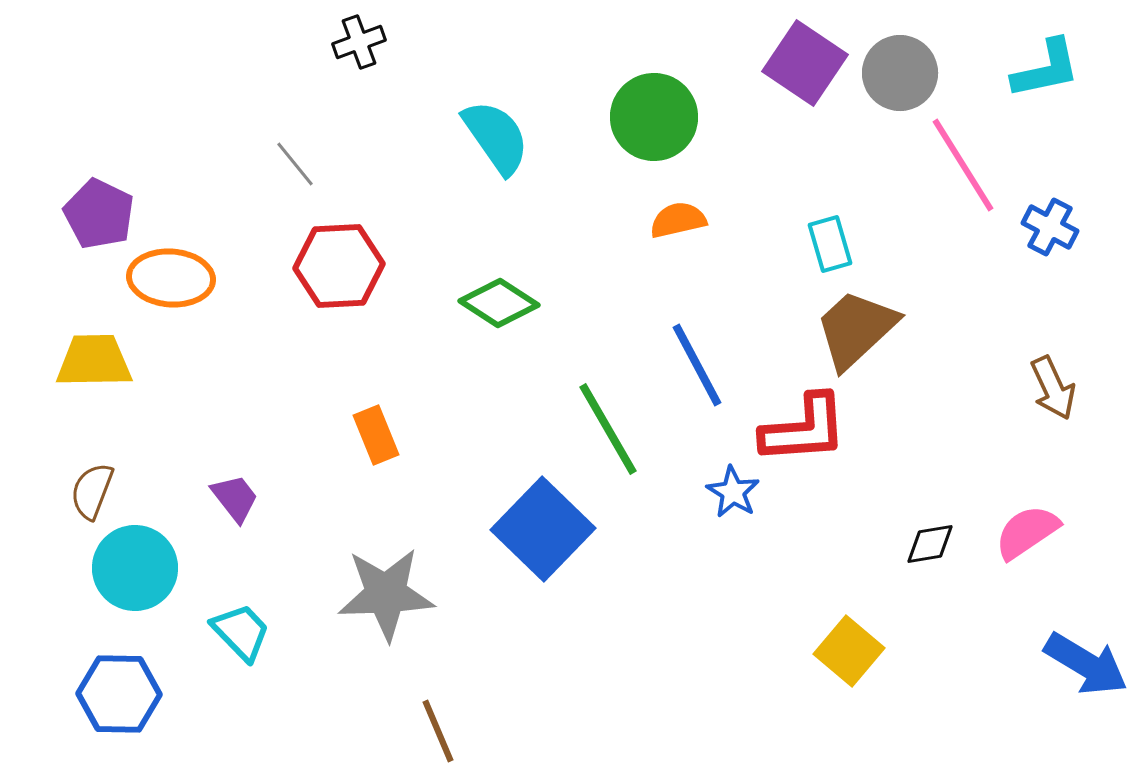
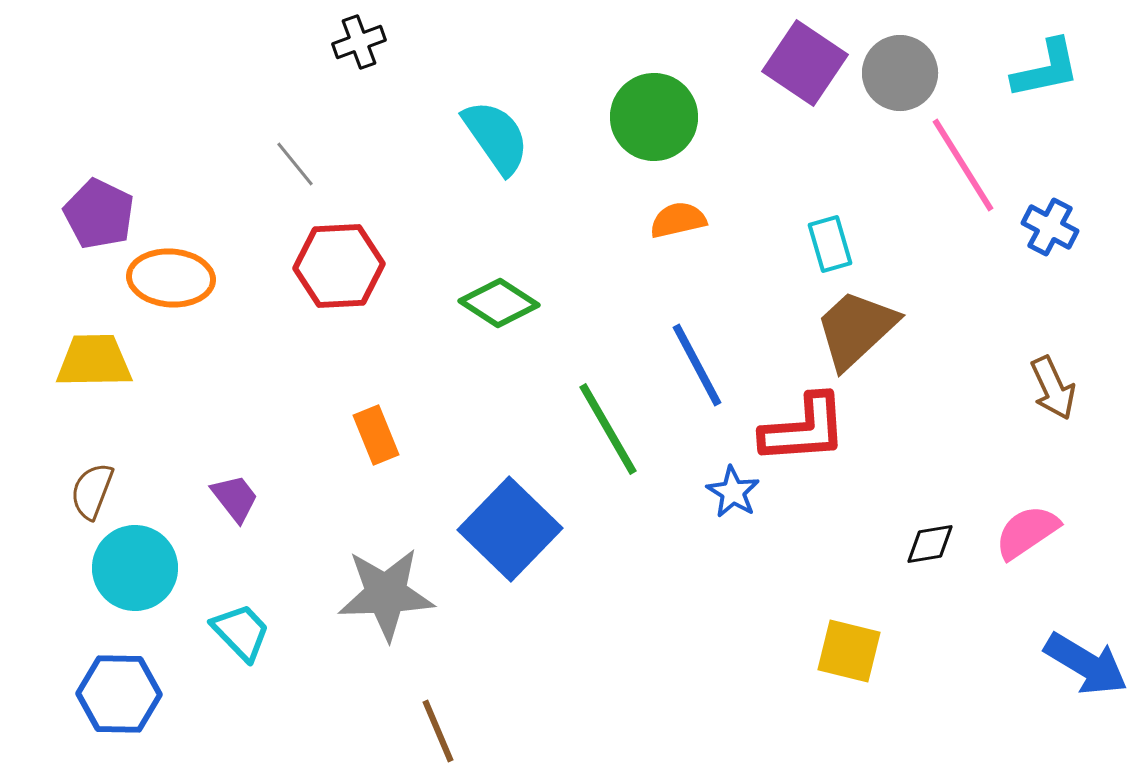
blue square: moved 33 px left
yellow square: rotated 26 degrees counterclockwise
